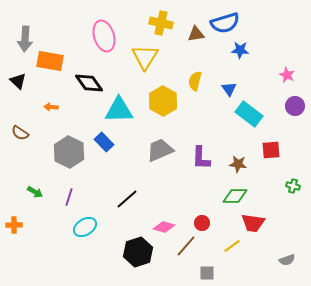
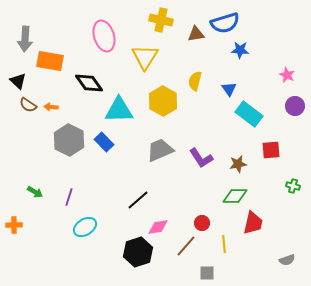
yellow cross: moved 3 px up
brown semicircle: moved 8 px right, 28 px up
gray hexagon: moved 12 px up
purple L-shape: rotated 35 degrees counterclockwise
brown star: rotated 18 degrees counterclockwise
black line: moved 11 px right, 1 px down
red trapezoid: rotated 85 degrees counterclockwise
pink diamond: moved 6 px left; rotated 25 degrees counterclockwise
yellow line: moved 8 px left, 2 px up; rotated 60 degrees counterclockwise
